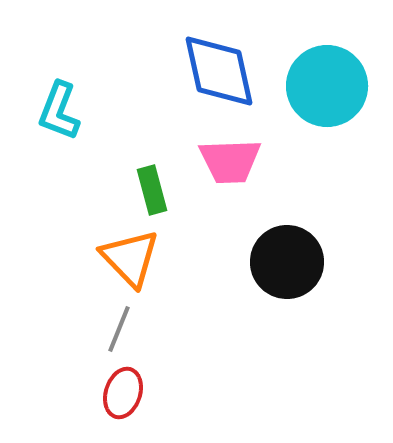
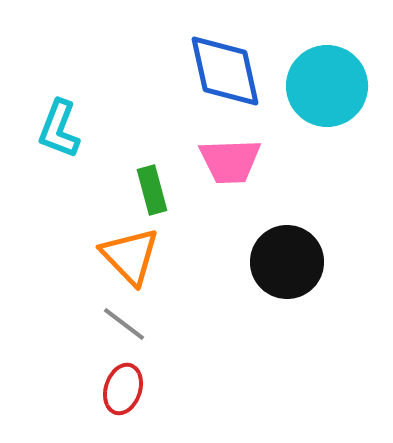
blue diamond: moved 6 px right
cyan L-shape: moved 18 px down
orange triangle: moved 2 px up
gray line: moved 5 px right, 5 px up; rotated 75 degrees counterclockwise
red ellipse: moved 4 px up
